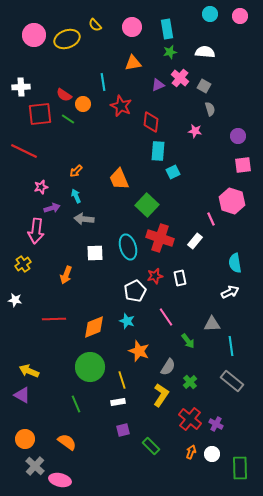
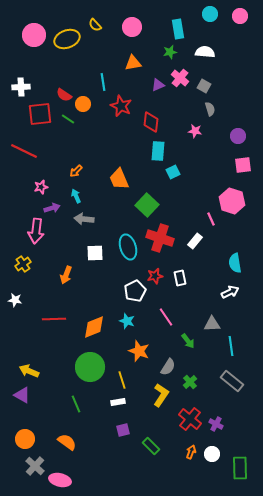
cyan rectangle at (167, 29): moved 11 px right
